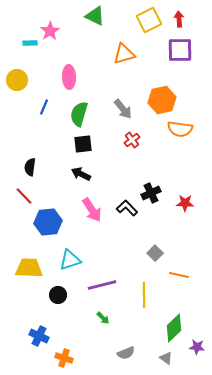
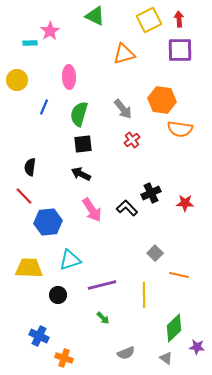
orange hexagon: rotated 20 degrees clockwise
